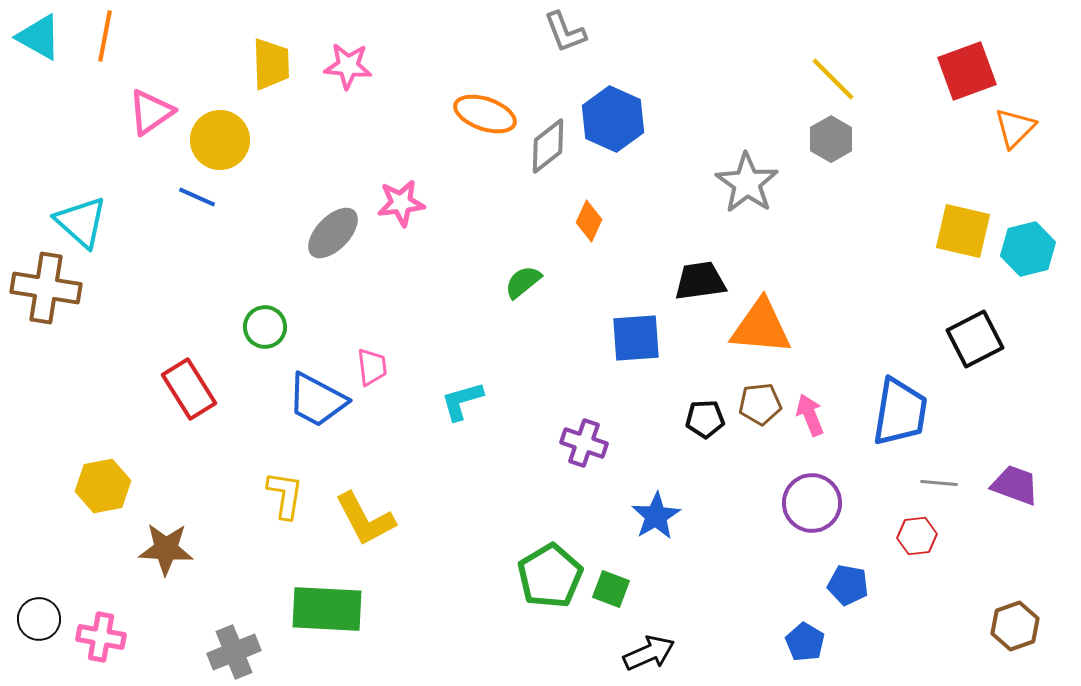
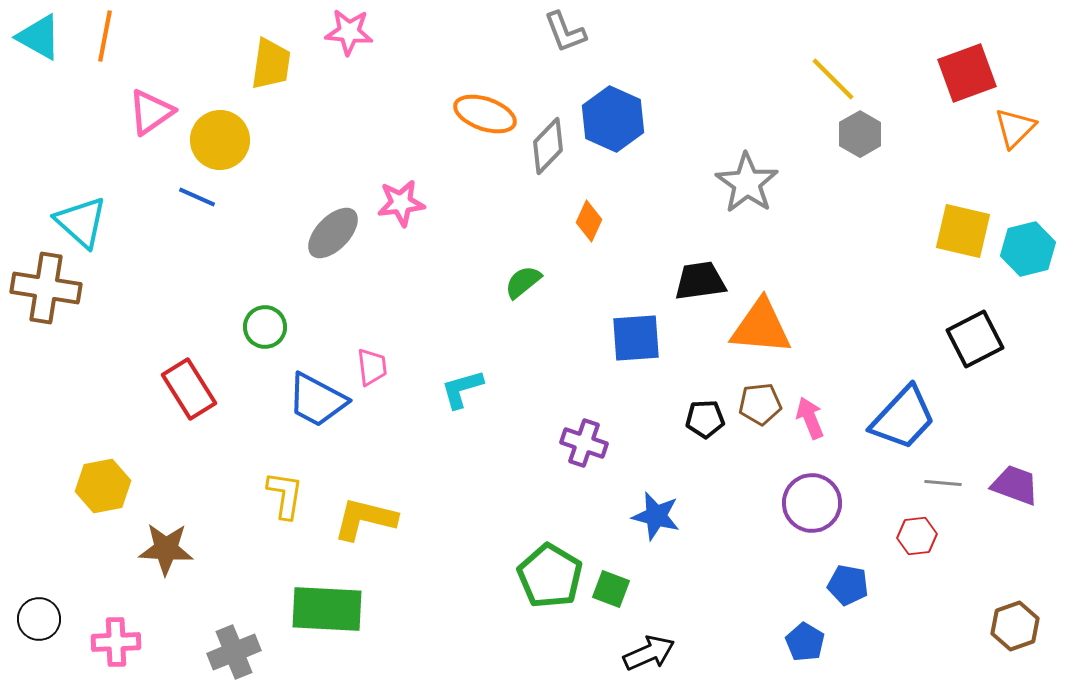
yellow trapezoid at (271, 64): rotated 10 degrees clockwise
pink star at (348, 66): moved 1 px right, 34 px up
red square at (967, 71): moved 2 px down
gray hexagon at (831, 139): moved 29 px right, 5 px up
gray diamond at (548, 146): rotated 8 degrees counterclockwise
cyan L-shape at (462, 401): moved 12 px up
blue trapezoid at (900, 412): moved 3 px right, 6 px down; rotated 34 degrees clockwise
pink arrow at (810, 415): moved 3 px down
gray line at (939, 483): moved 4 px right
blue star at (656, 516): rotated 27 degrees counterclockwise
yellow L-shape at (365, 519): rotated 132 degrees clockwise
green pentagon at (550, 576): rotated 10 degrees counterclockwise
pink cross at (101, 637): moved 15 px right, 5 px down; rotated 12 degrees counterclockwise
